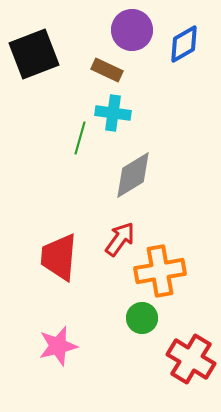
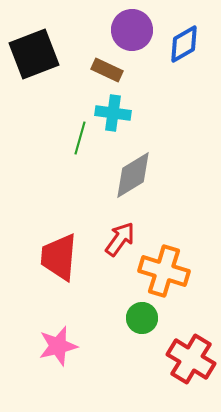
orange cross: moved 4 px right; rotated 27 degrees clockwise
